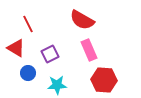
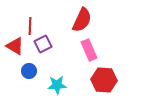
red semicircle: rotated 95 degrees counterclockwise
red line: moved 2 px right, 2 px down; rotated 30 degrees clockwise
red triangle: moved 1 px left, 2 px up
purple square: moved 7 px left, 10 px up
blue circle: moved 1 px right, 2 px up
